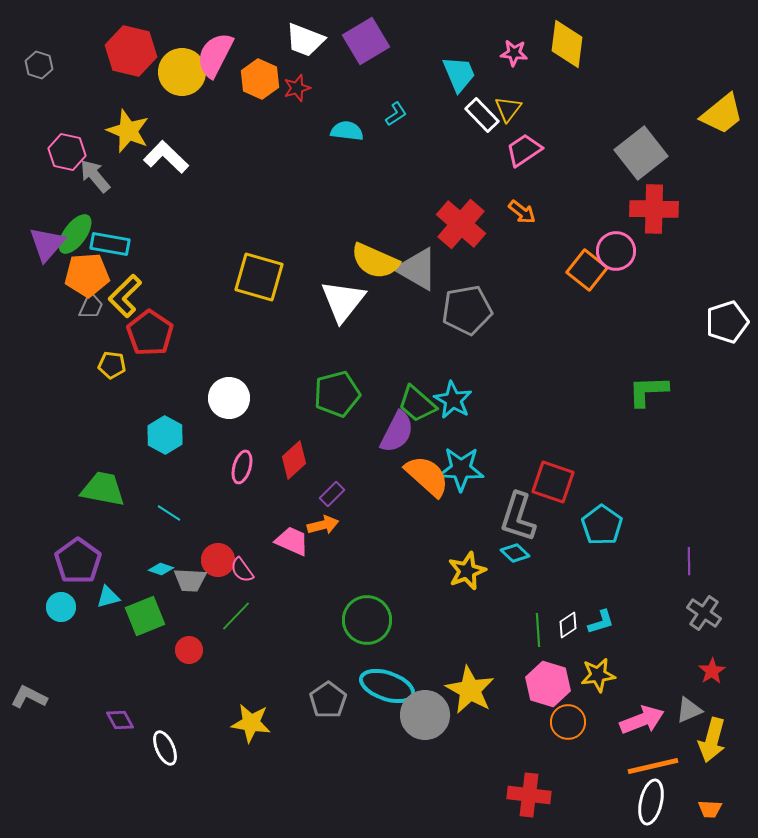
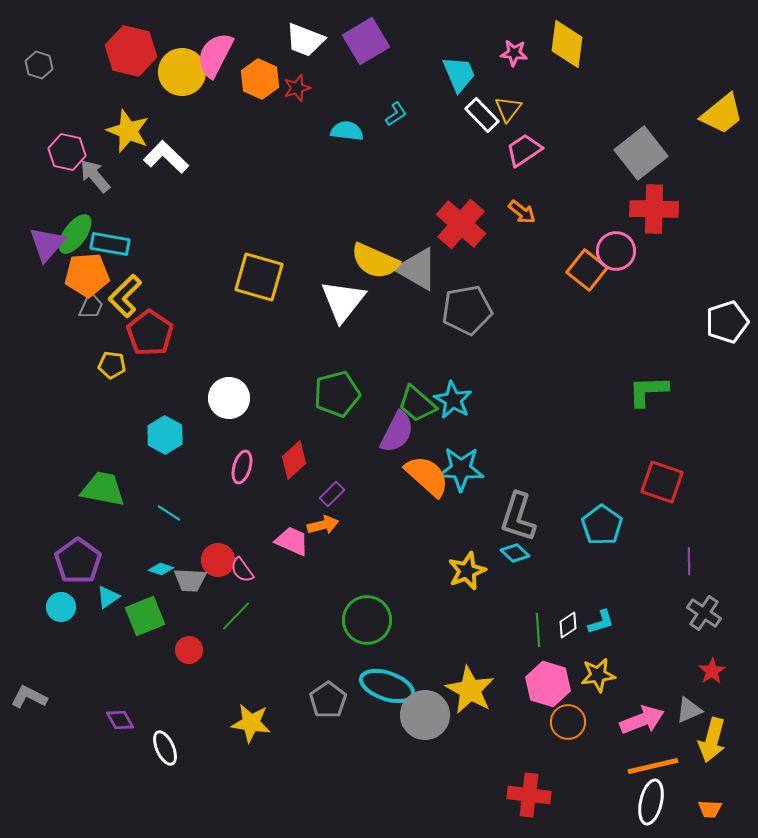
red square at (553, 482): moved 109 px right
cyan triangle at (108, 597): rotated 20 degrees counterclockwise
